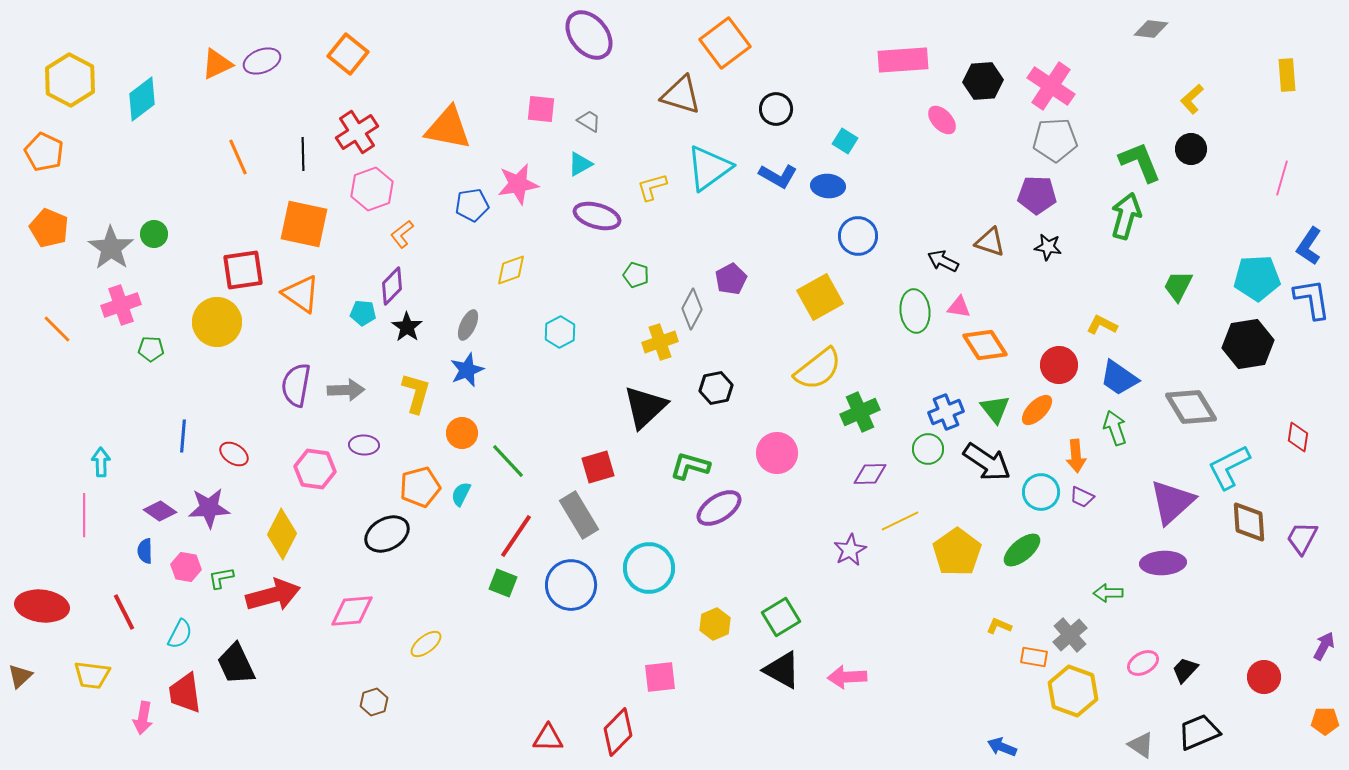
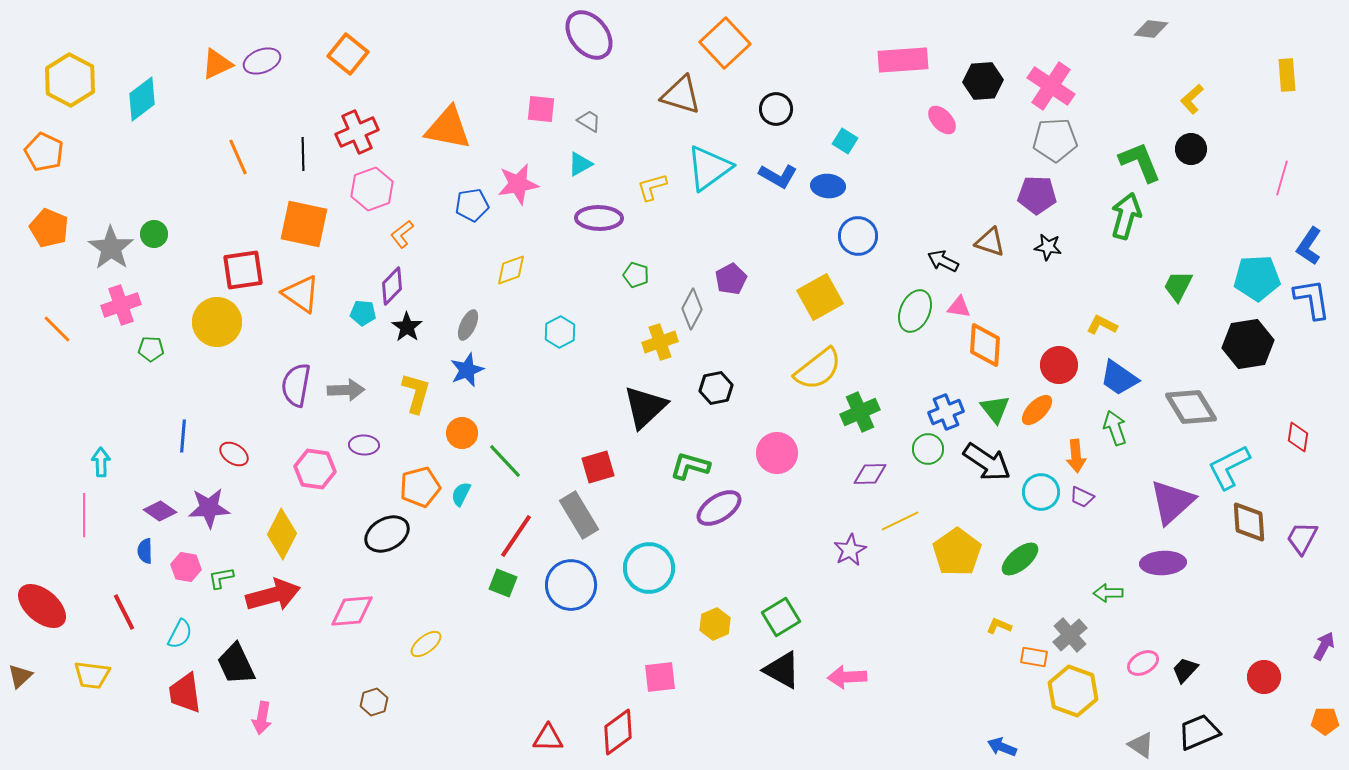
orange square at (725, 43): rotated 6 degrees counterclockwise
red cross at (357, 132): rotated 9 degrees clockwise
purple ellipse at (597, 216): moved 2 px right, 2 px down; rotated 15 degrees counterclockwise
green ellipse at (915, 311): rotated 30 degrees clockwise
orange diamond at (985, 345): rotated 36 degrees clockwise
green line at (508, 461): moved 3 px left
green ellipse at (1022, 550): moved 2 px left, 9 px down
red ellipse at (42, 606): rotated 33 degrees clockwise
pink arrow at (143, 718): moved 119 px right
red diamond at (618, 732): rotated 9 degrees clockwise
